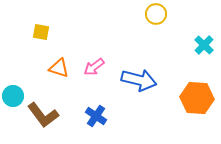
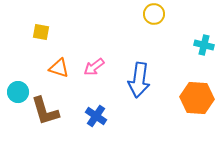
yellow circle: moved 2 px left
cyan cross: rotated 30 degrees counterclockwise
blue arrow: rotated 84 degrees clockwise
cyan circle: moved 5 px right, 4 px up
brown L-shape: moved 2 px right, 4 px up; rotated 20 degrees clockwise
